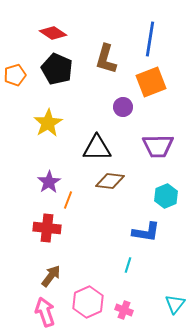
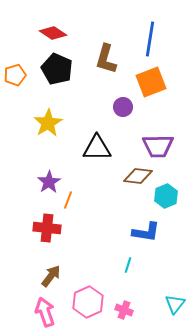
brown diamond: moved 28 px right, 5 px up
